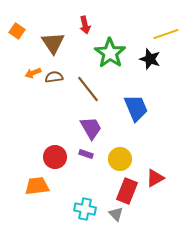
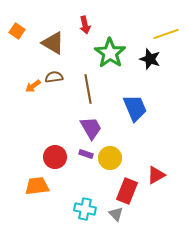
brown triangle: rotated 25 degrees counterclockwise
orange arrow: moved 13 px down; rotated 14 degrees counterclockwise
brown line: rotated 28 degrees clockwise
blue trapezoid: moved 1 px left
yellow circle: moved 10 px left, 1 px up
red triangle: moved 1 px right, 3 px up
